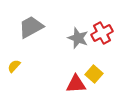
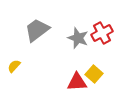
gray trapezoid: moved 6 px right, 3 px down; rotated 8 degrees counterclockwise
red triangle: moved 1 px right, 2 px up
